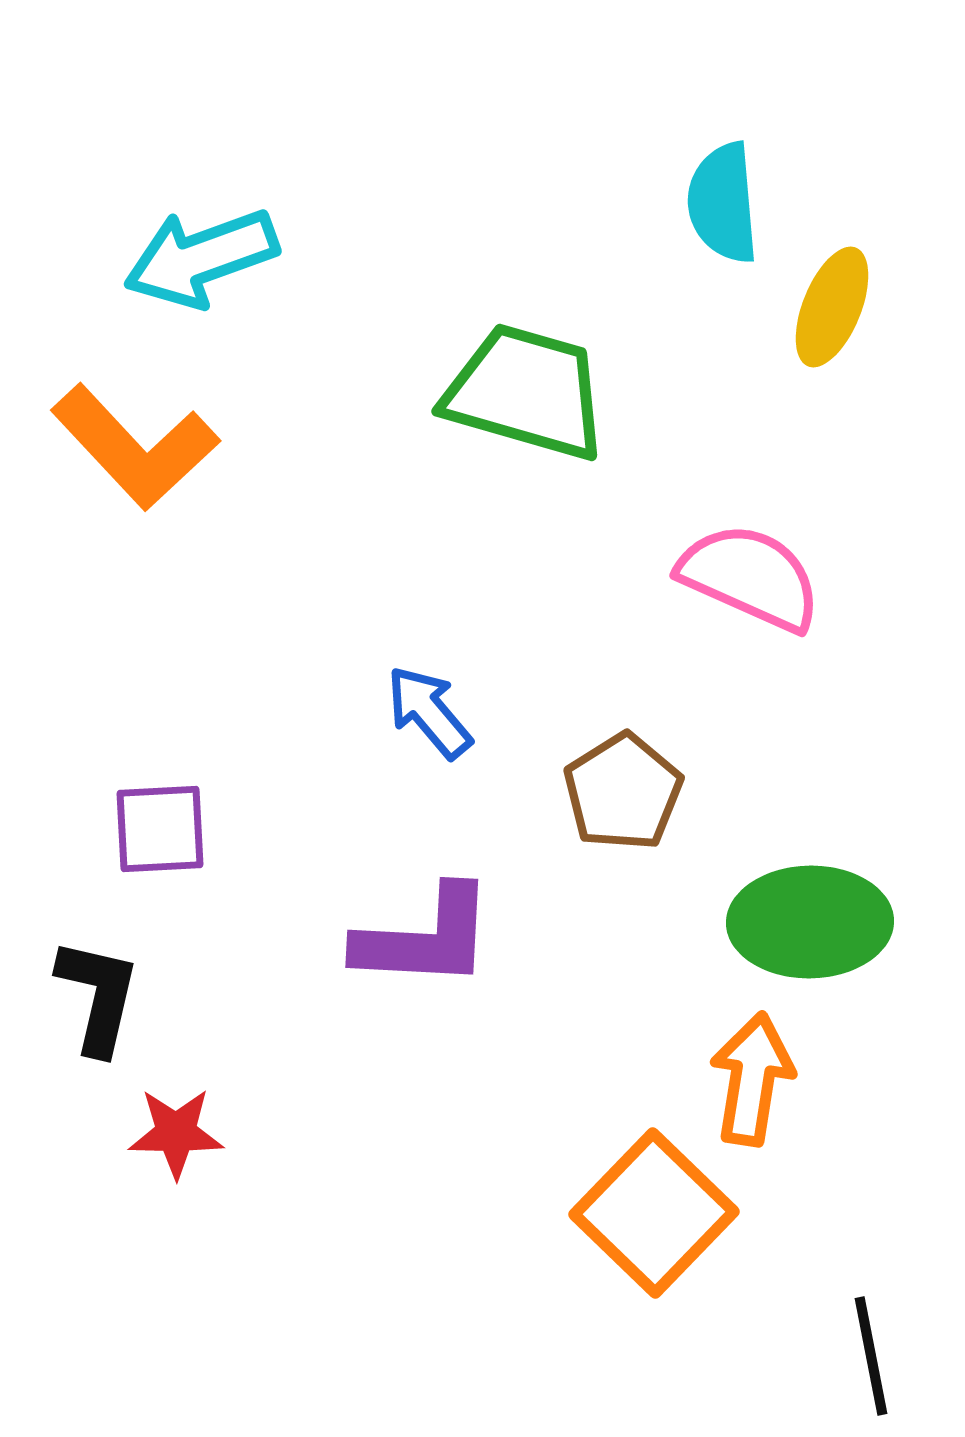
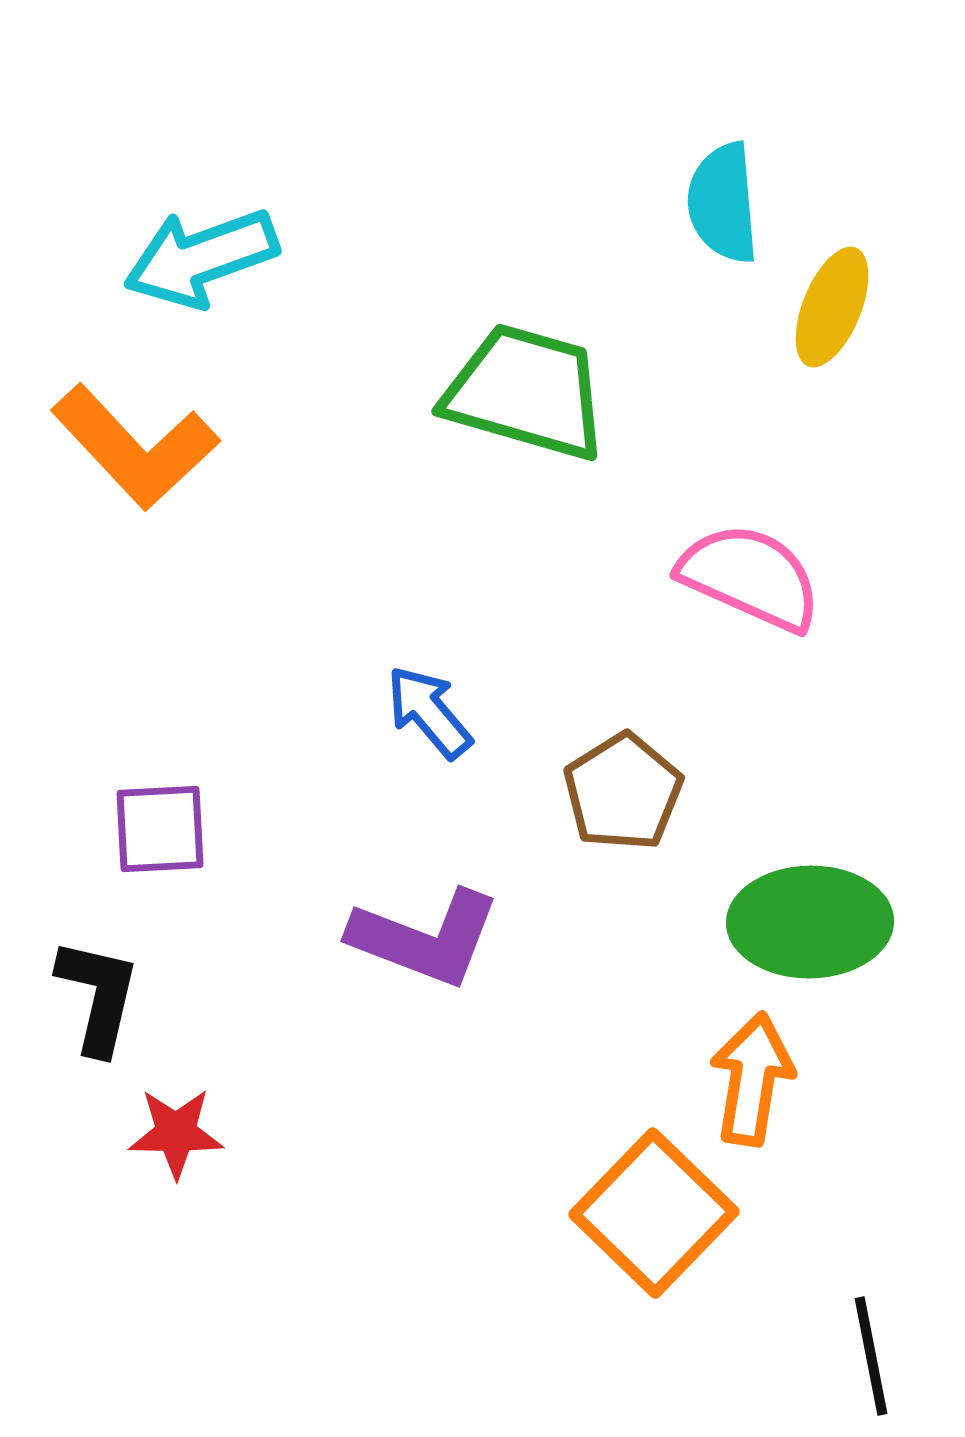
purple L-shape: rotated 18 degrees clockwise
